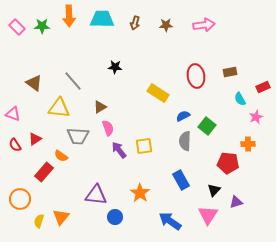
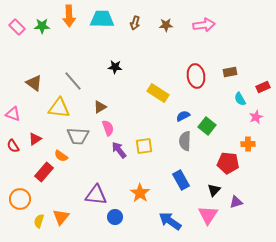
red semicircle at (15, 145): moved 2 px left, 1 px down
